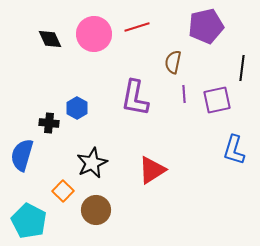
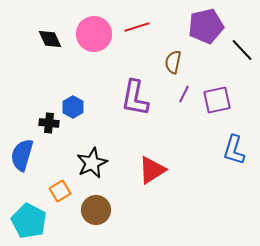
black line: moved 18 px up; rotated 50 degrees counterclockwise
purple line: rotated 30 degrees clockwise
blue hexagon: moved 4 px left, 1 px up
orange square: moved 3 px left; rotated 15 degrees clockwise
